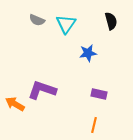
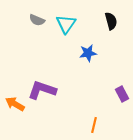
purple rectangle: moved 23 px right; rotated 49 degrees clockwise
